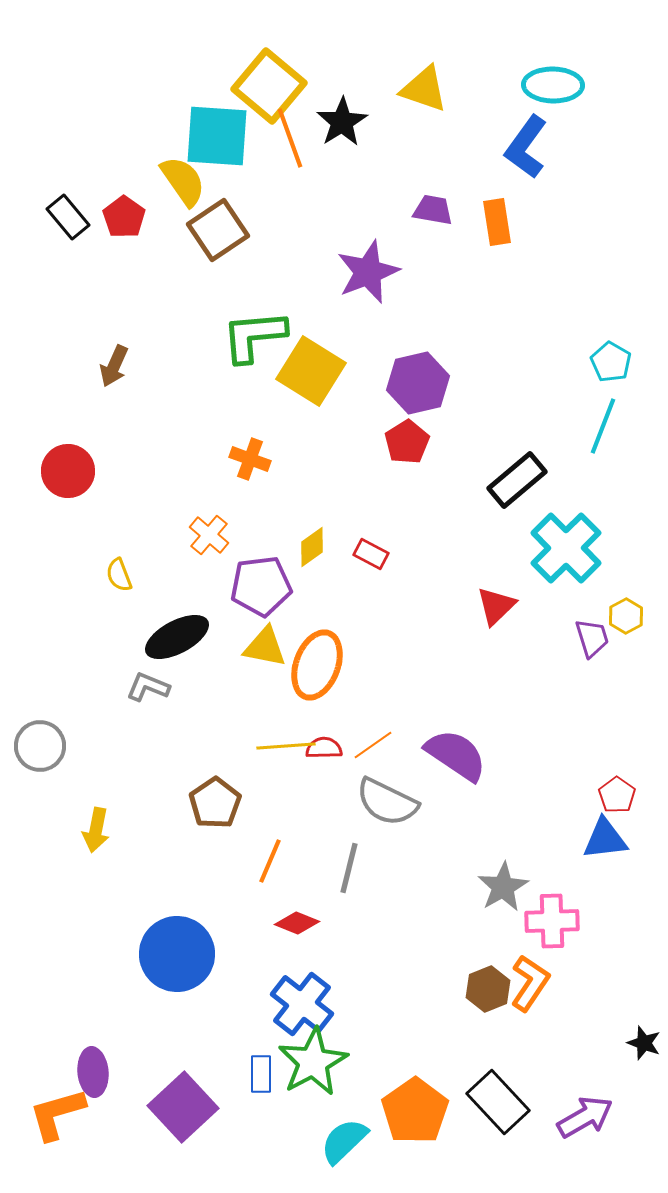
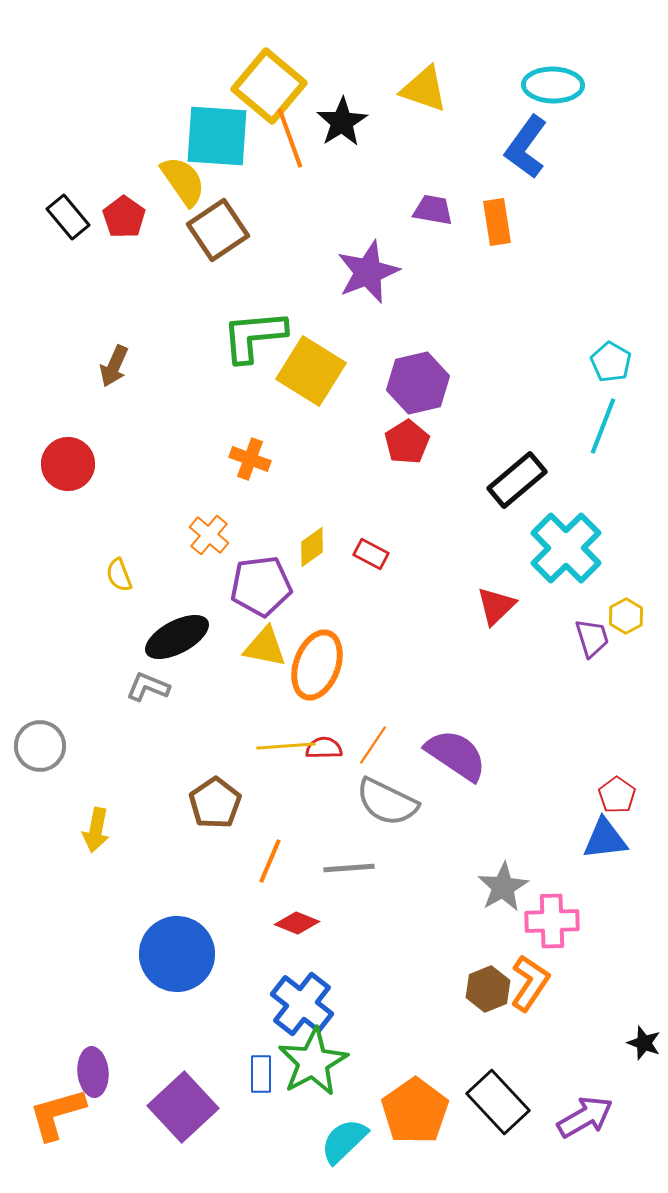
red circle at (68, 471): moved 7 px up
orange line at (373, 745): rotated 21 degrees counterclockwise
gray line at (349, 868): rotated 72 degrees clockwise
